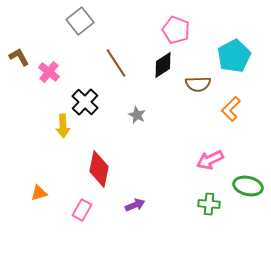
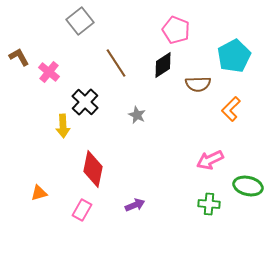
red diamond: moved 6 px left
